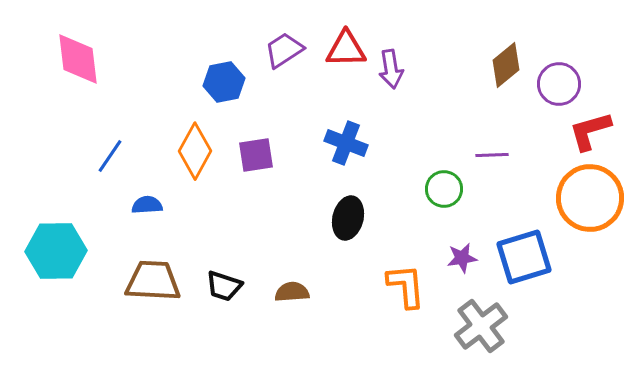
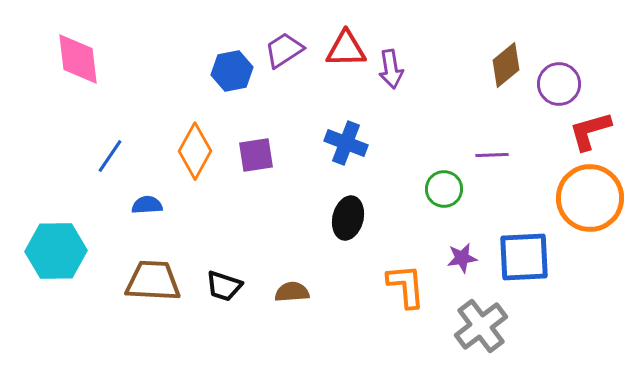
blue hexagon: moved 8 px right, 11 px up
blue square: rotated 14 degrees clockwise
